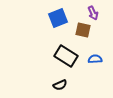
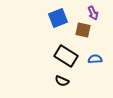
black semicircle: moved 2 px right, 4 px up; rotated 48 degrees clockwise
